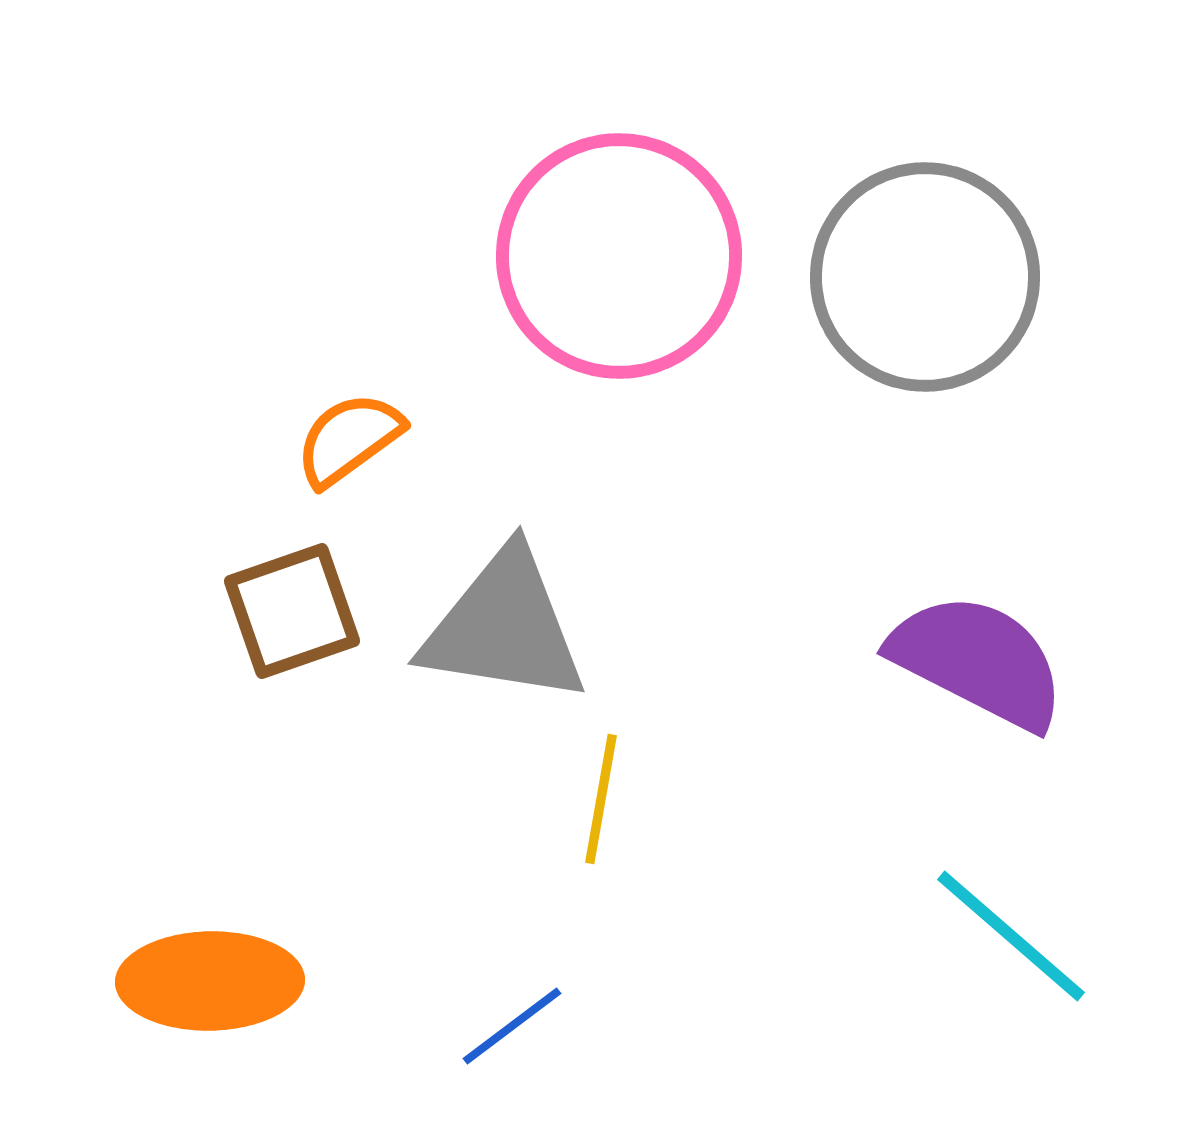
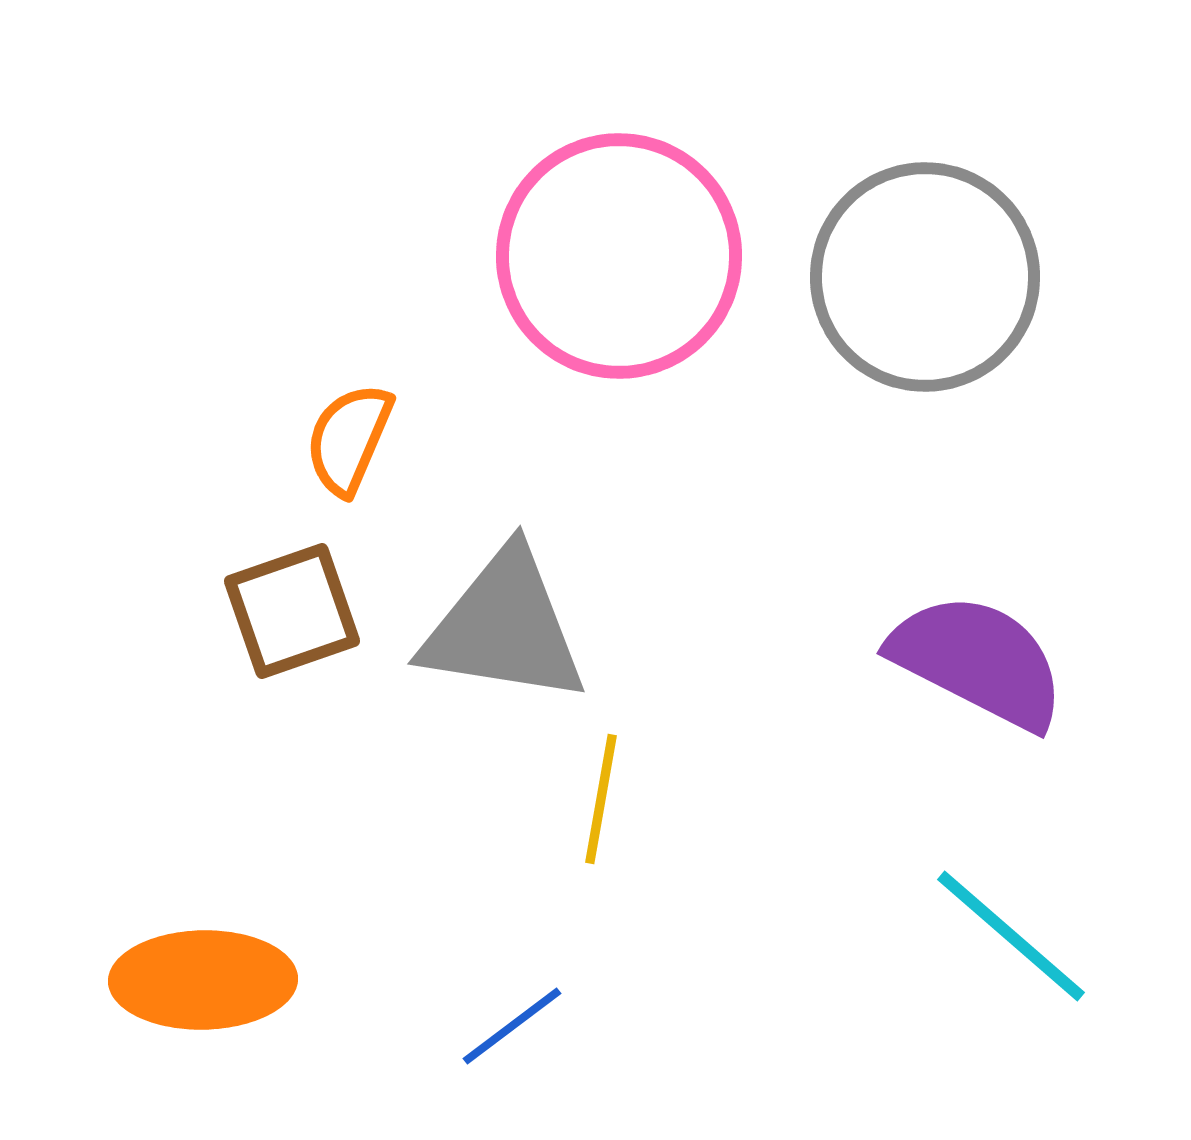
orange semicircle: rotated 31 degrees counterclockwise
orange ellipse: moved 7 px left, 1 px up
